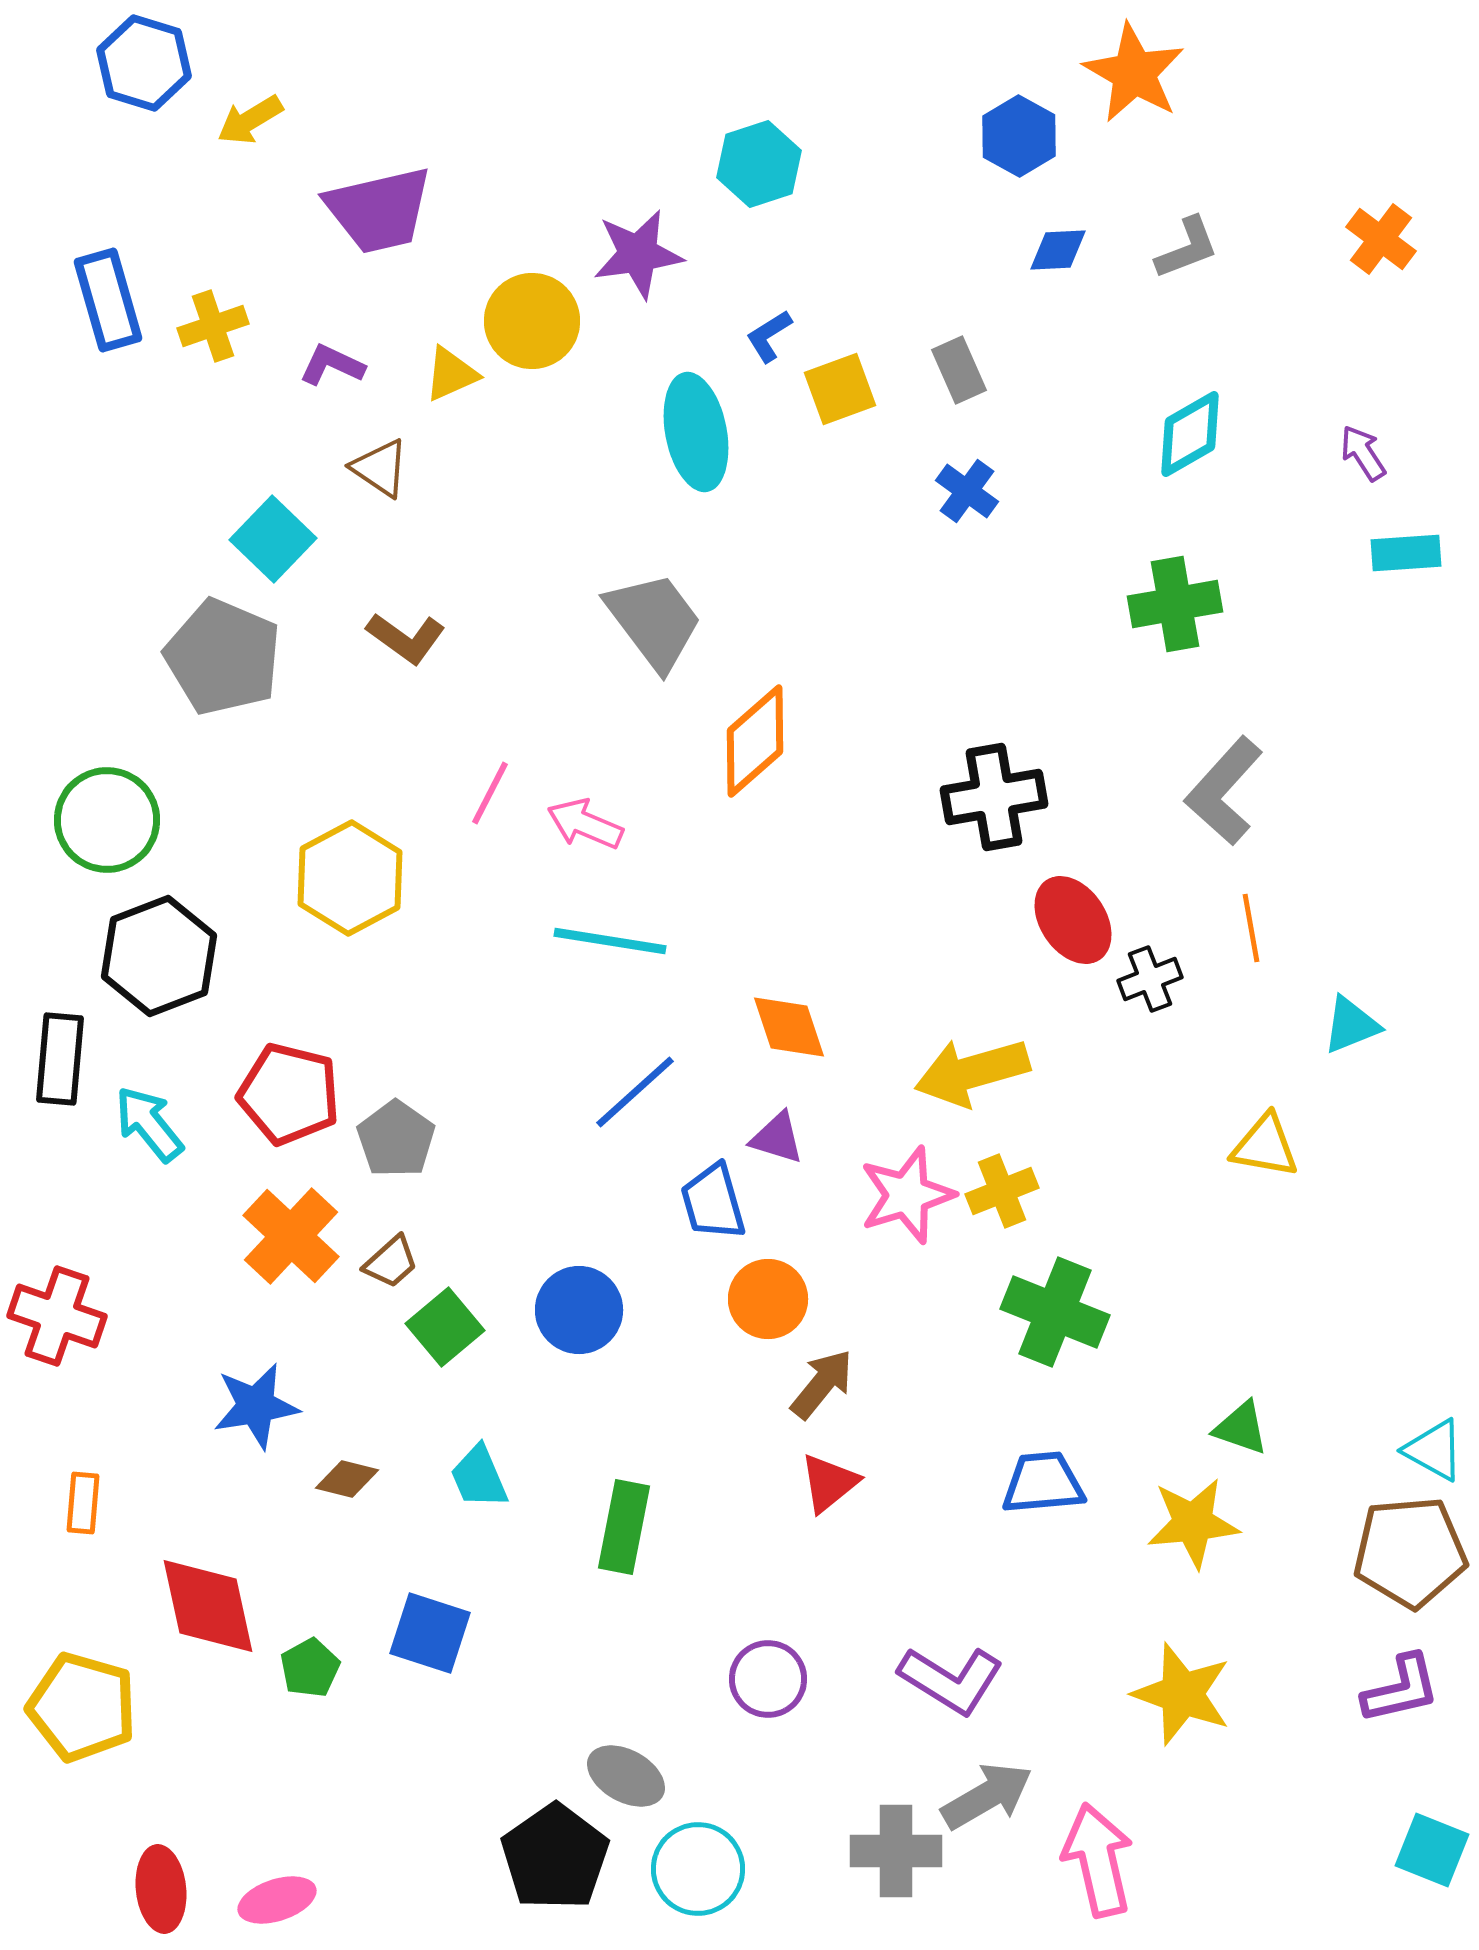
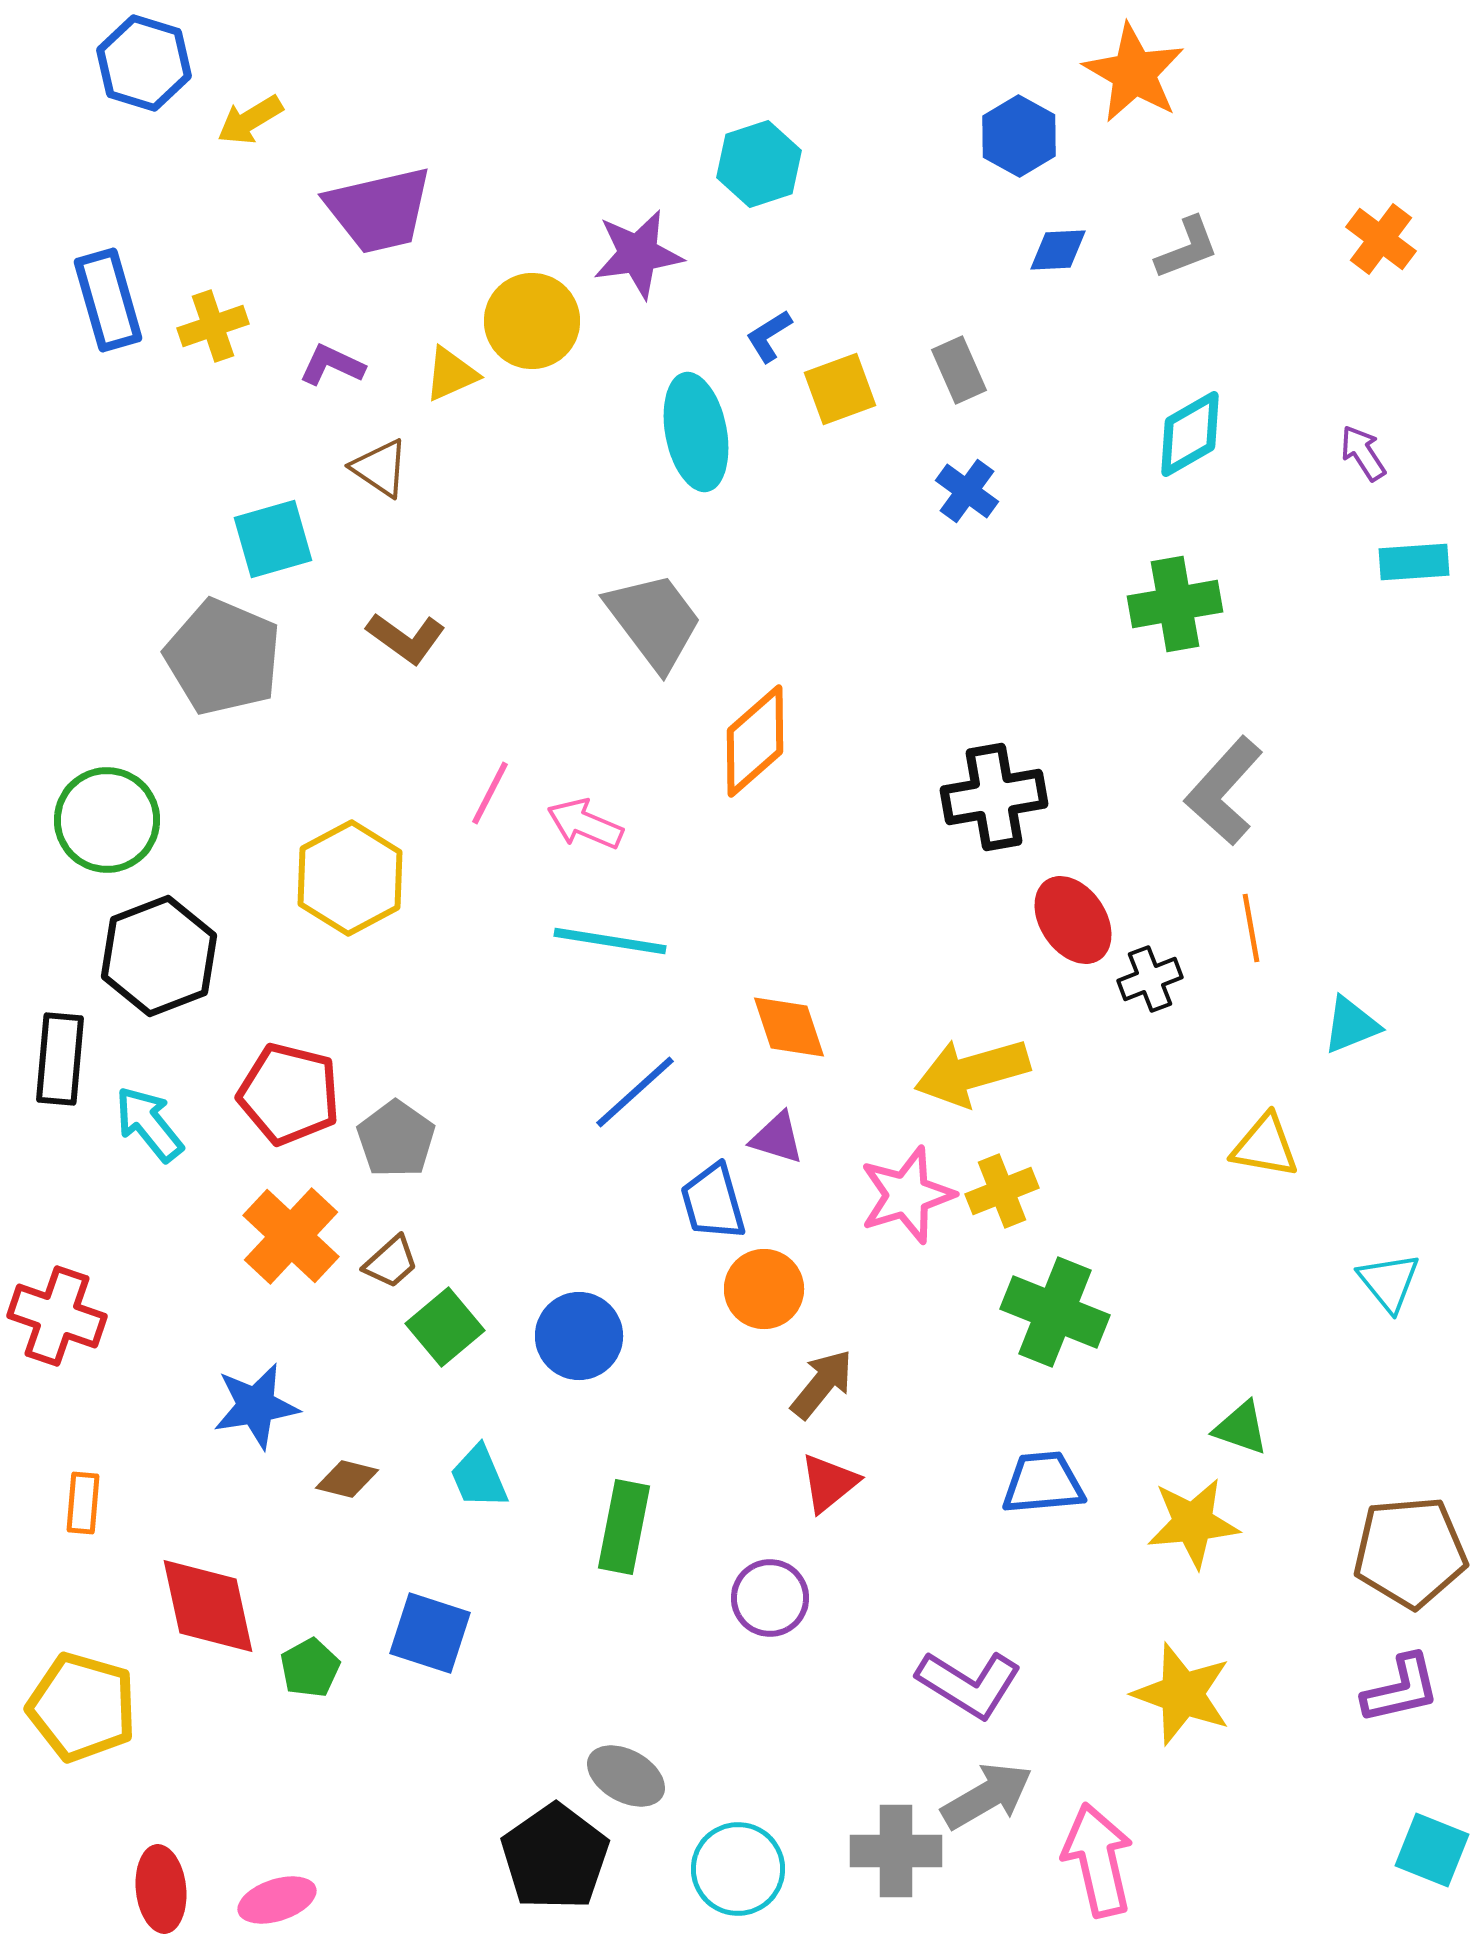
cyan square at (273, 539): rotated 30 degrees clockwise
cyan rectangle at (1406, 553): moved 8 px right, 9 px down
orange circle at (768, 1299): moved 4 px left, 10 px up
blue circle at (579, 1310): moved 26 px down
cyan triangle at (1434, 1450): moved 45 px left, 168 px up; rotated 22 degrees clockwise
purple circle at (768, 1679): moved 2 px right, 81 px up
purple L-shape at (951, 1680): moved 18 px right, 4 px down
cyan circle at (698, 1869): moved 40 px right
